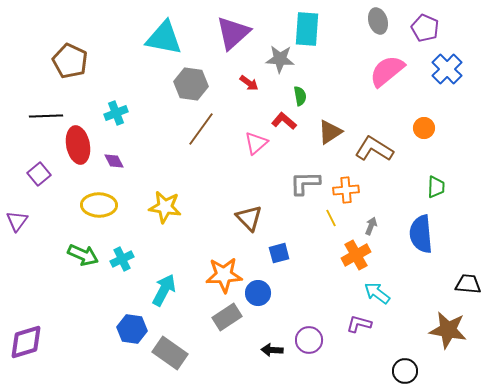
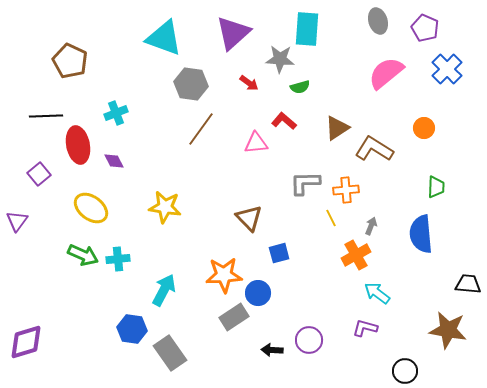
cyan triangle at (164, 38): rotated 9 degrees clockwise
pink semicircle at (387, 71): moved 1 px left, 2 px down
green semicircle at (300, 96): moved 9 px up; rotated 84 degrees clockwise
brown triangle at (330, 132): moved 7 px right, 4 px up
pink triangle at (256, 143): rotated 35 degrees clockwise
yellow ellipse at (99, 205): moved 8 px left, 3 px down; rotated 36 degrees clockwise
cyan cross at (122, 259): moved 4 px left; rotated 20 degrees clockwise
gray rectangle at (227, 317): moved 7 px right
purple L-shape at (359, 324): moved 6 px right, 4 px down
gray rectangle at (170, 353): rotated 20 degrees clockwise
